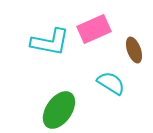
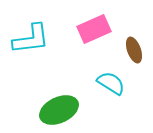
cyan L-shape: moved 19 px left, 3 px up; rotated 18 degrees counterclockwise
green ellipse: rotated 30 degrees clockwise
